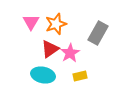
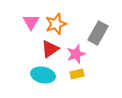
pink star: moved 6 px right, 1 px down; rotated 12 degrees clockwise
yellow rectangle: moved 3 px left, 2 px up
